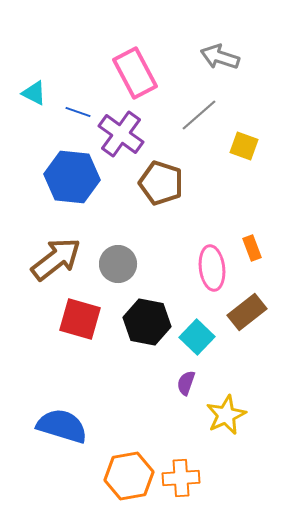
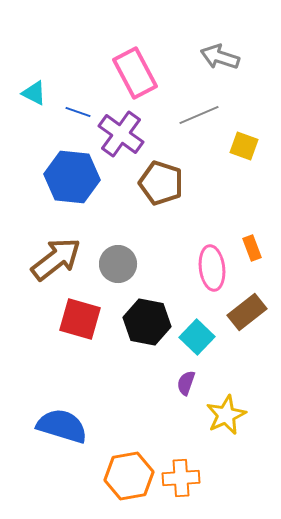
gray line: rotated 18 degrees clockwise
